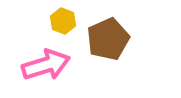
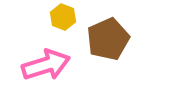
yellow hexagon: moved 4 px up
